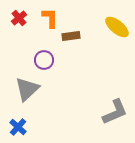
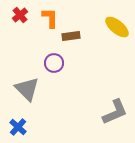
red cross: moved 1 px right, 3 px up
purple circle: moved 10 px right, 3 px down
gray triangle: rotated 32 degrees counterclockwise
